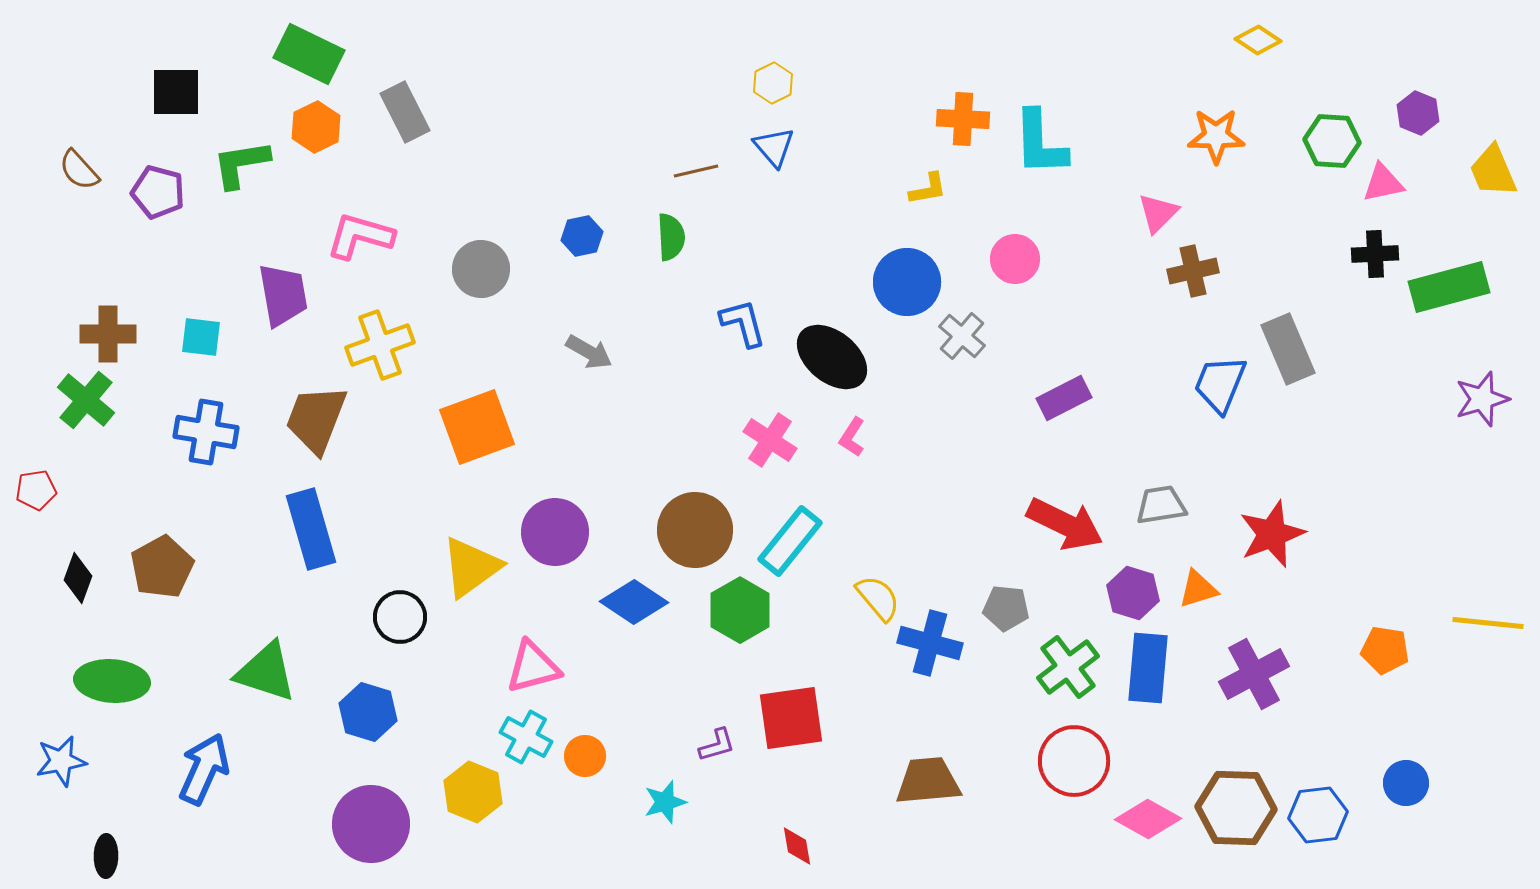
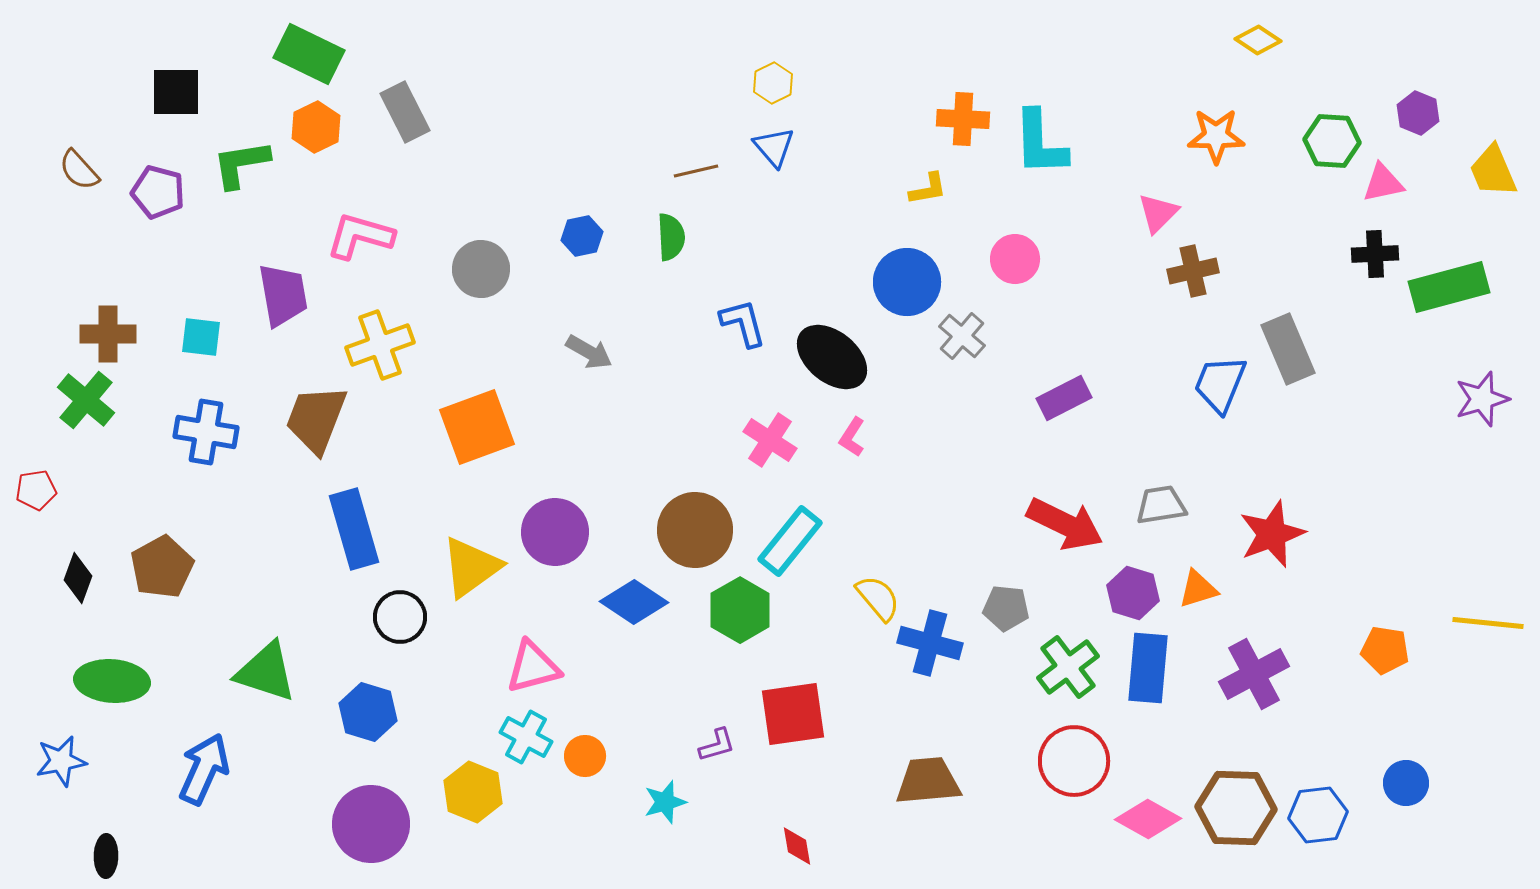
blue rectangle at (311, 529): moved 43 px right
red square at (791, 718): moved 2 px right, 4 px up
